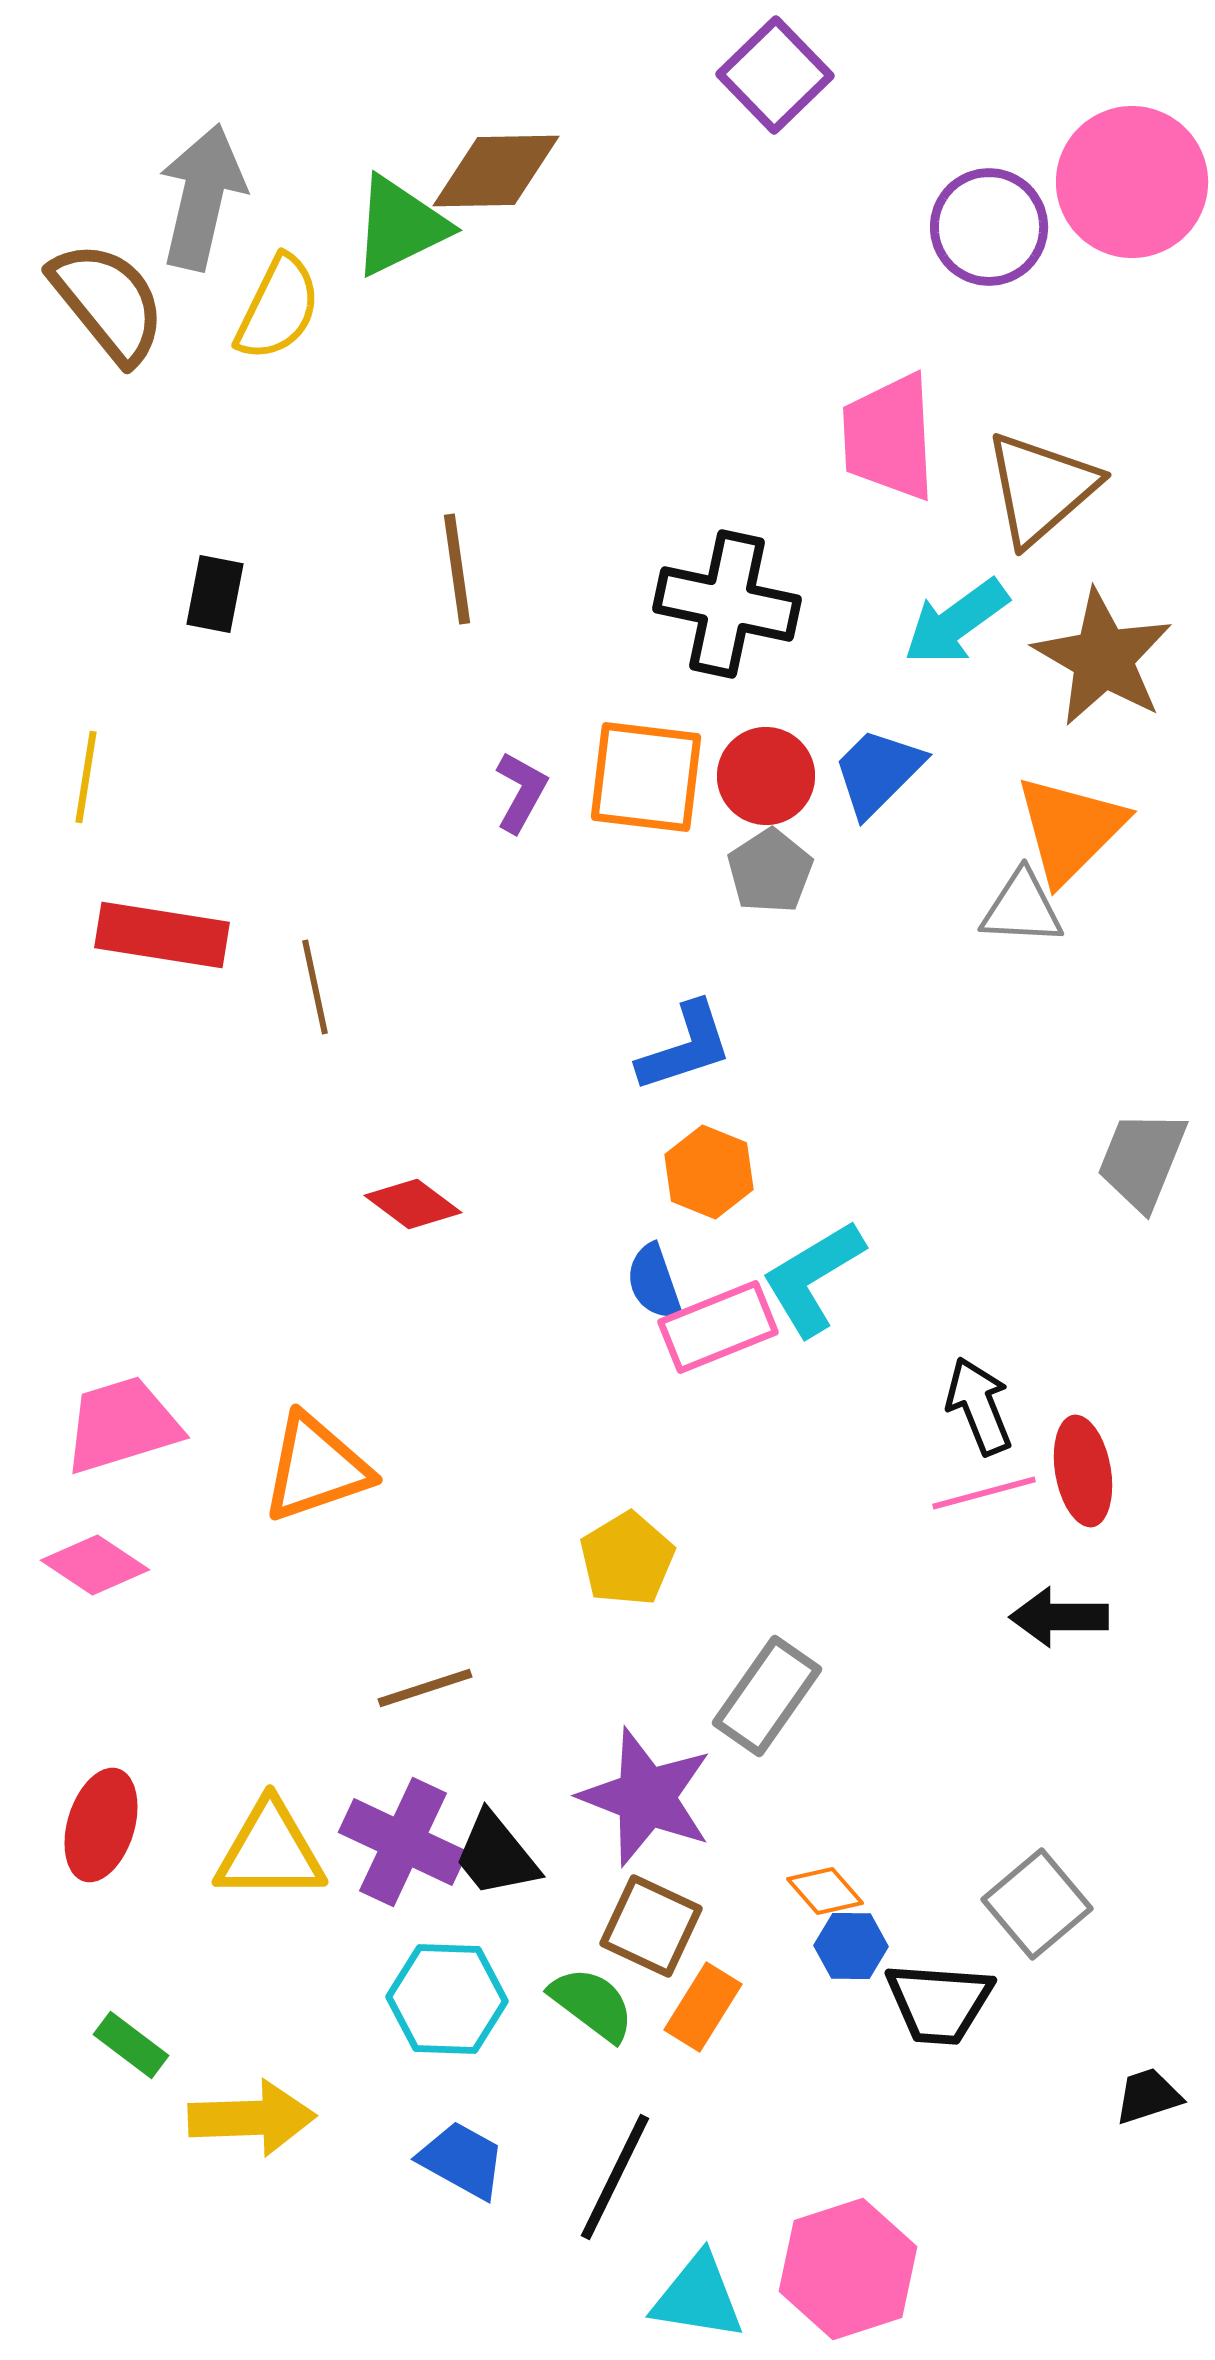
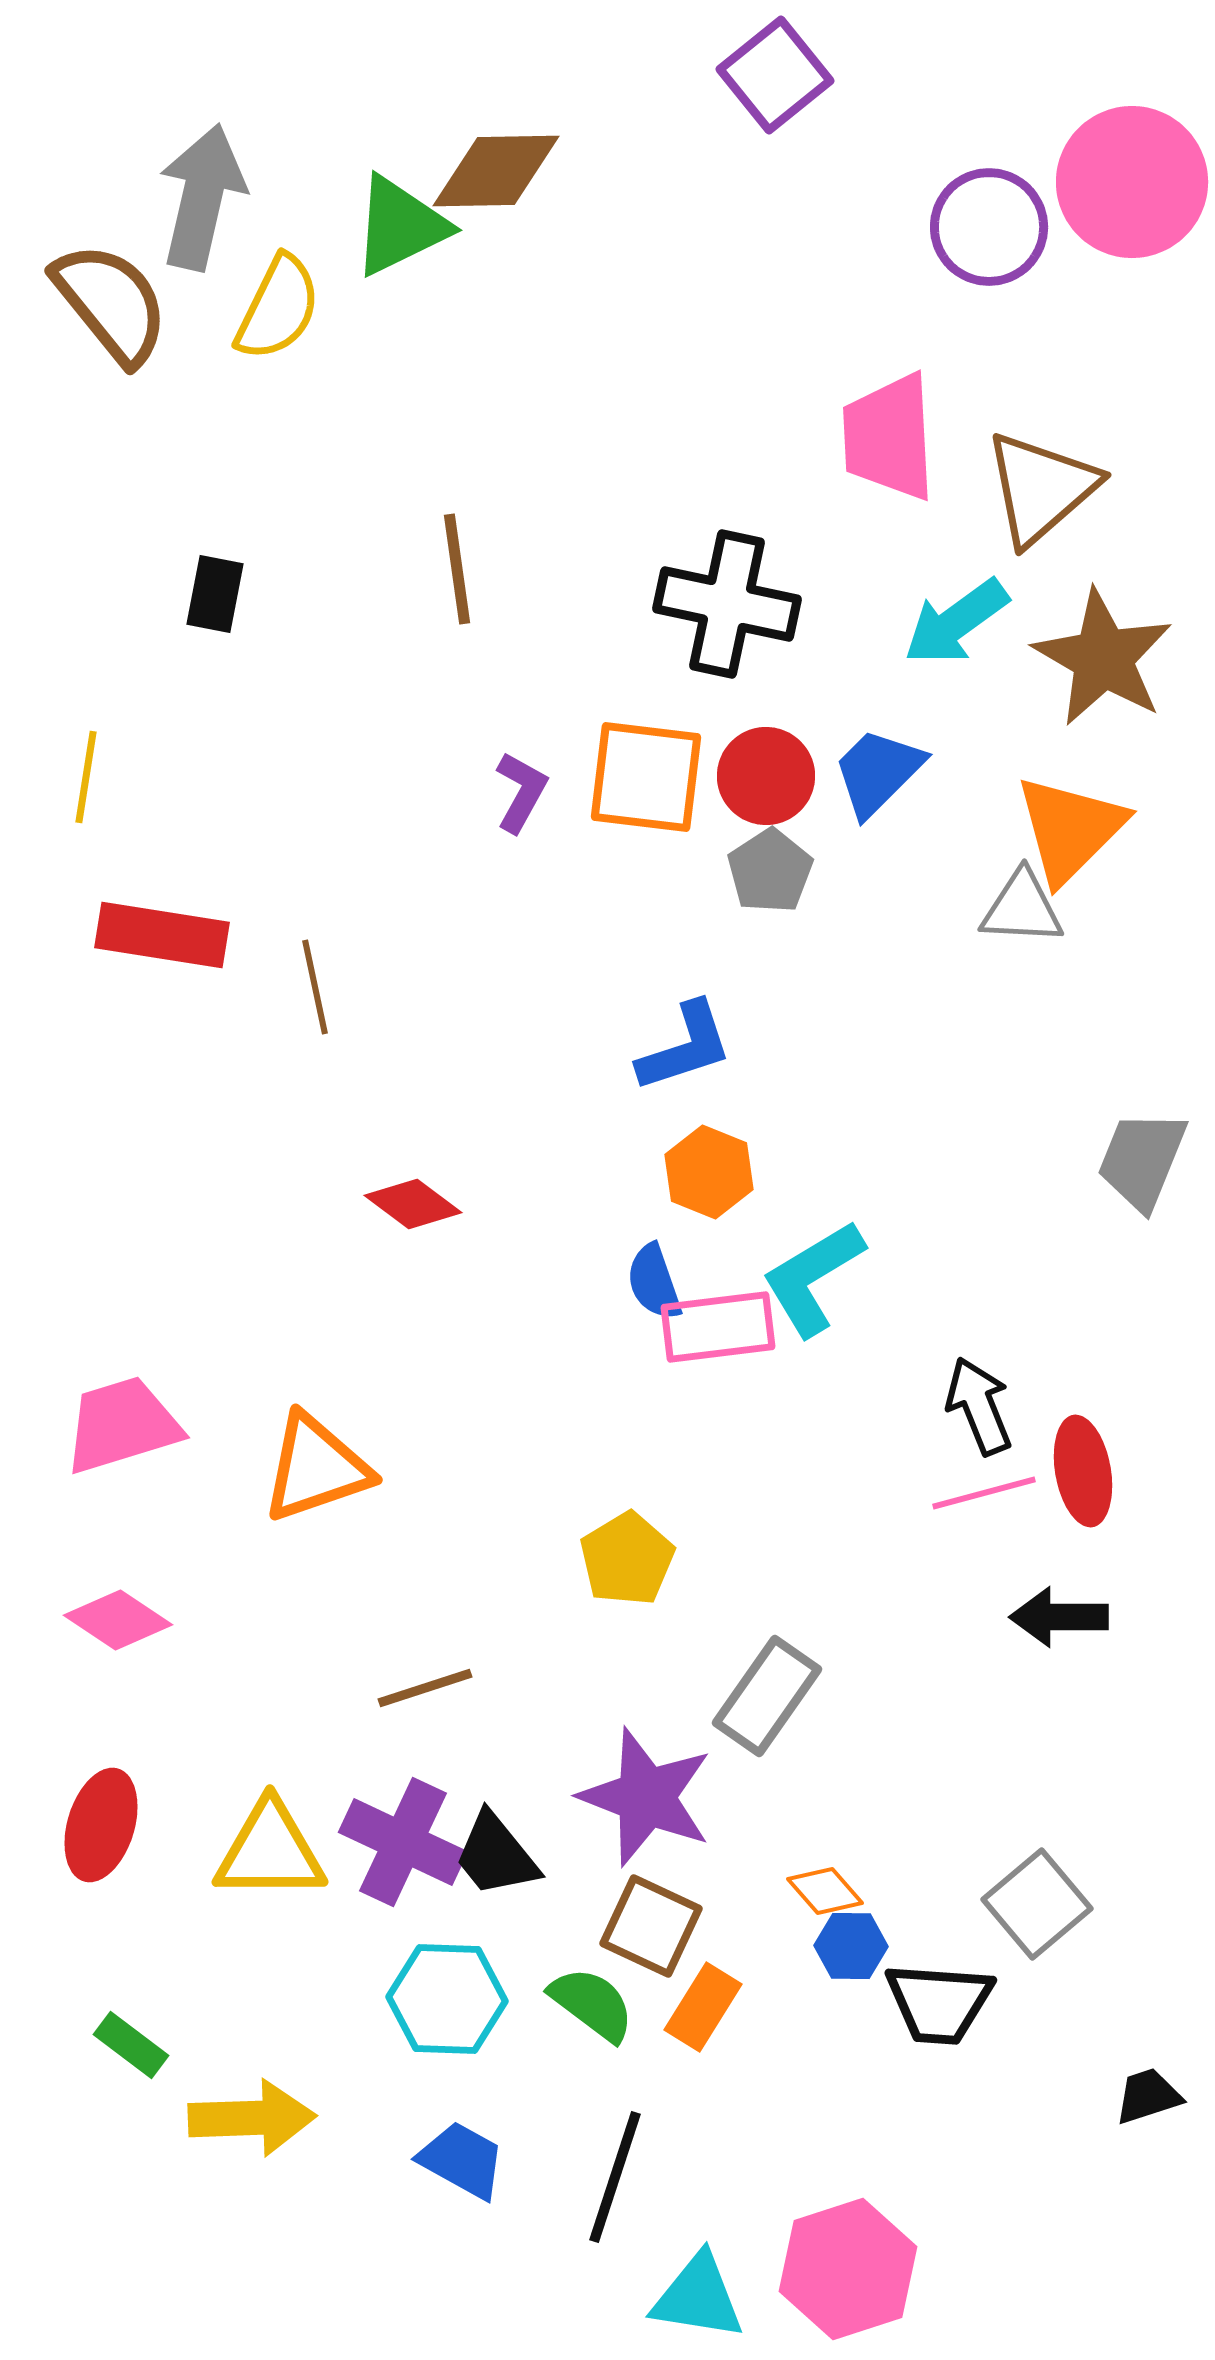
purple square at (775, 75): rotated 5 degrees clockwise
brown semicircle at (108, 302): moved 3 px right, 1 px down
pink rectangle at (718, 1327): rotated 15 degrees clockwise
pink diamond at (95, 1565): moved 23 px right, 55 px down
black line at (615, 2177): rotated 8 degrees counterclockwise
